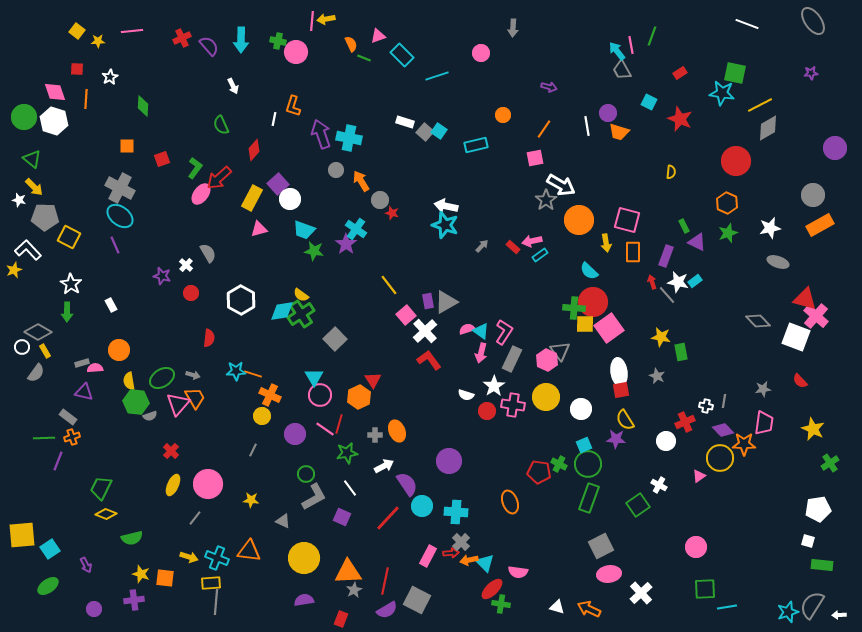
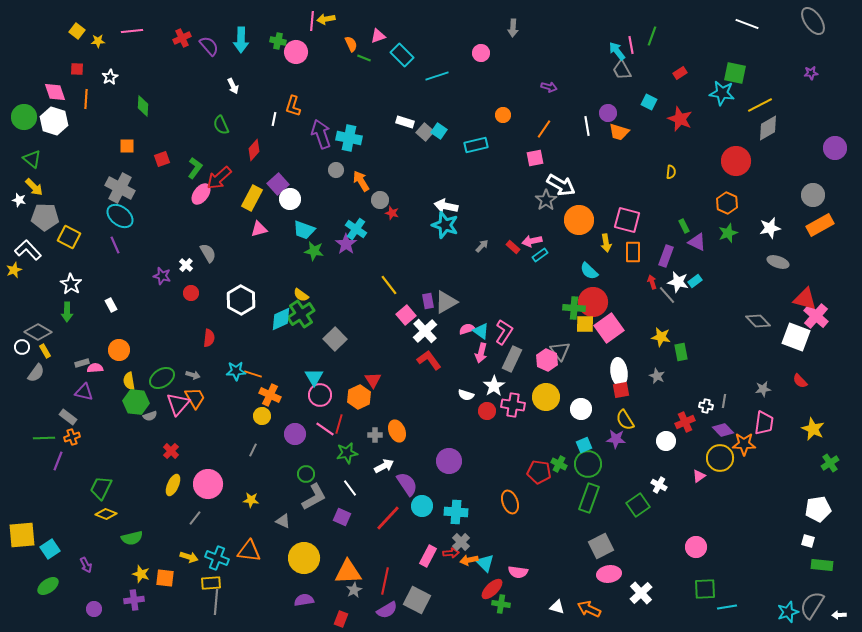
cyan diamond at (282, 311): moved 1 px left, 8 px down; rotated 15 degrees counterclockwise
